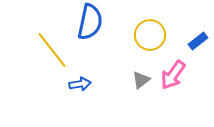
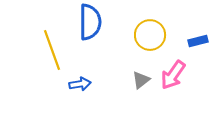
blue semicircle: rotated 12 degrees counterclockwise
blue rectangle: rotated 24 degrees clockwise
yellow line: rotated 18 degrees clockwise
